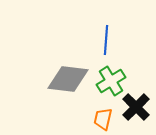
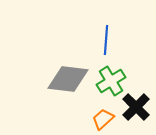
orange trapezoid: rotated 35 degrees clockwise
